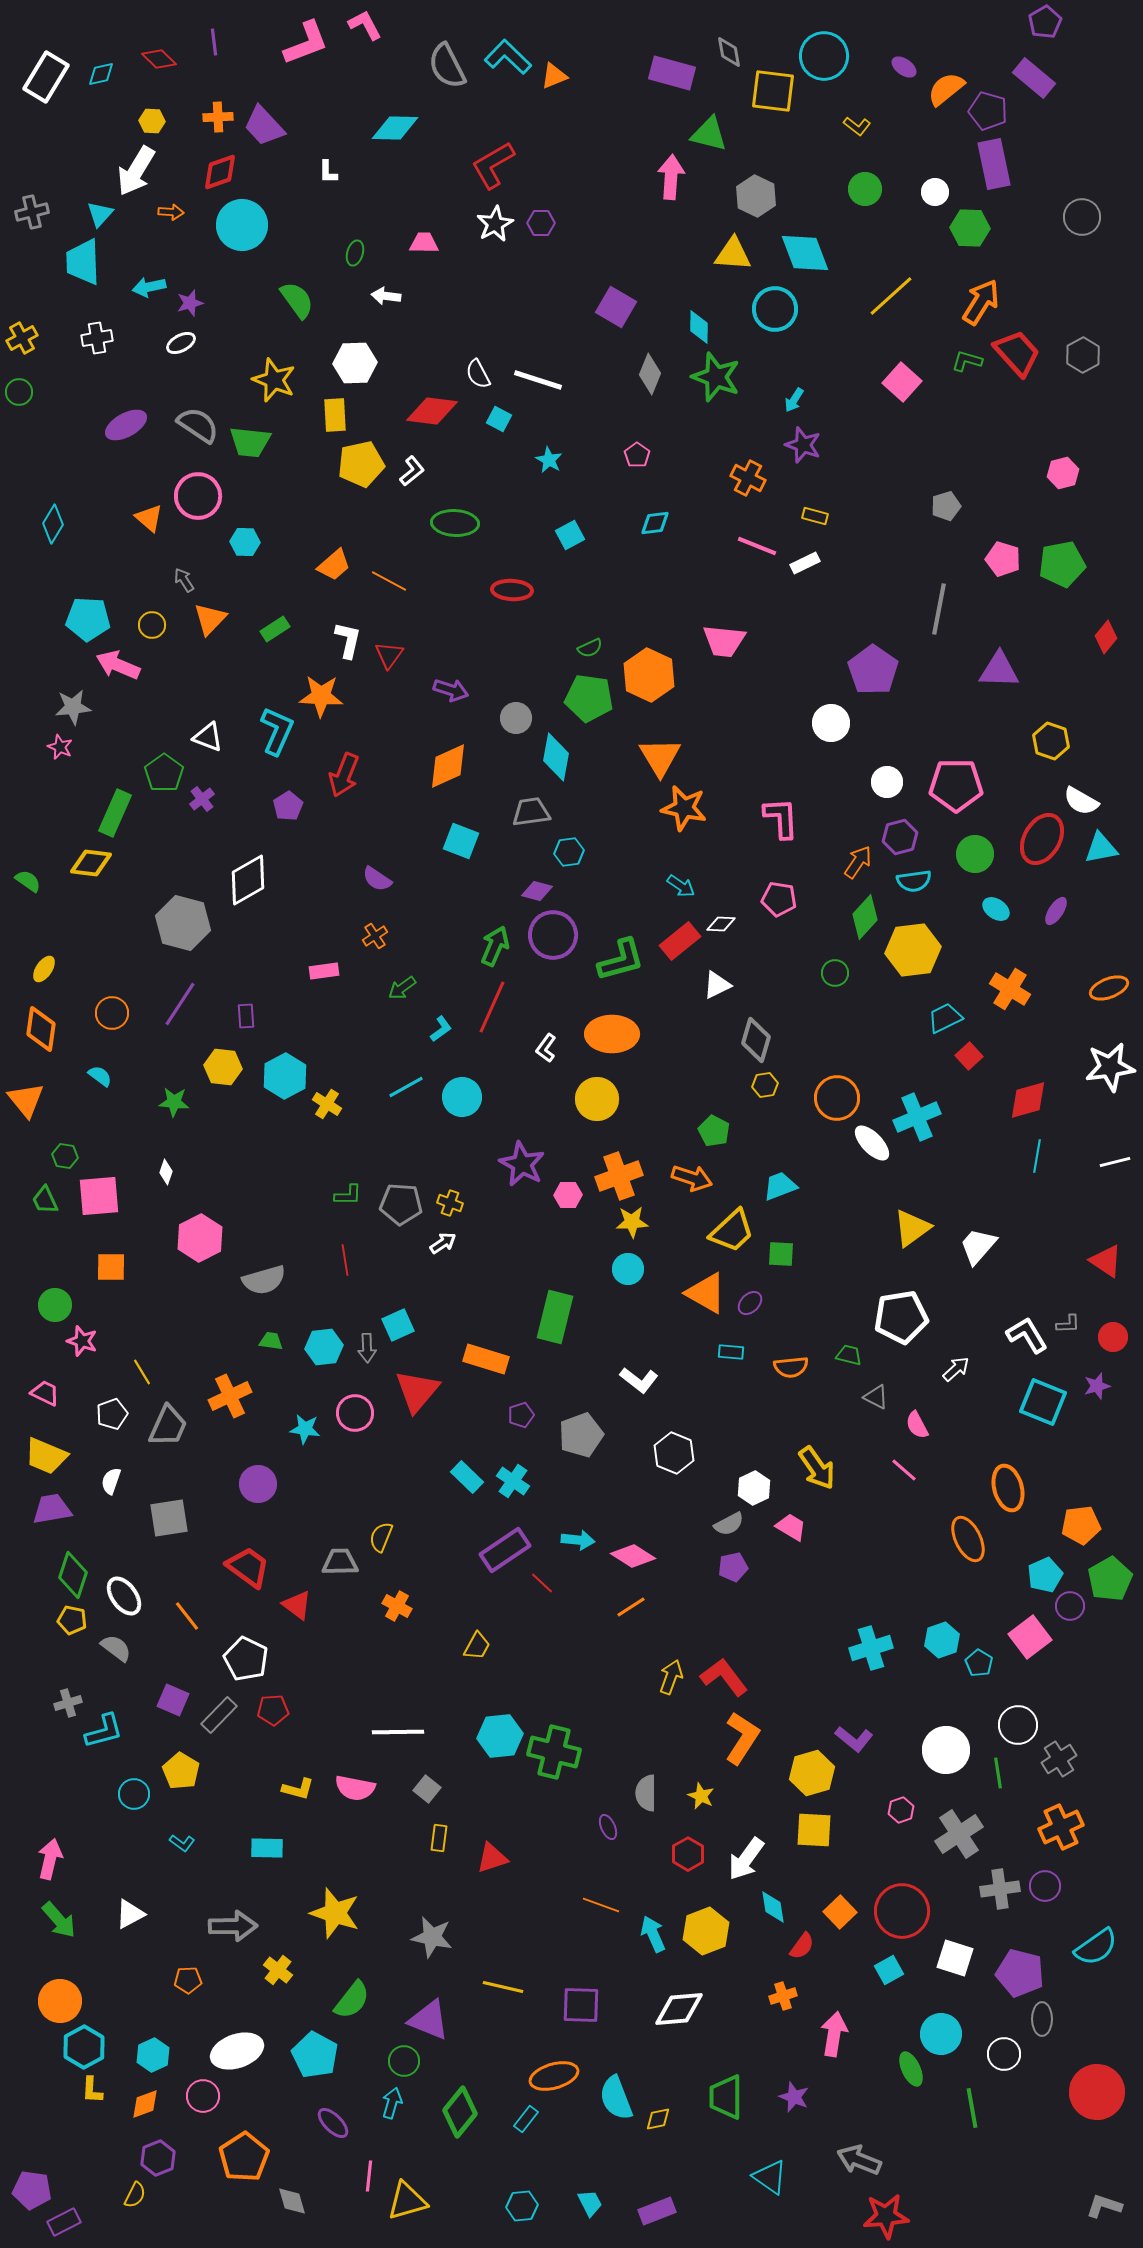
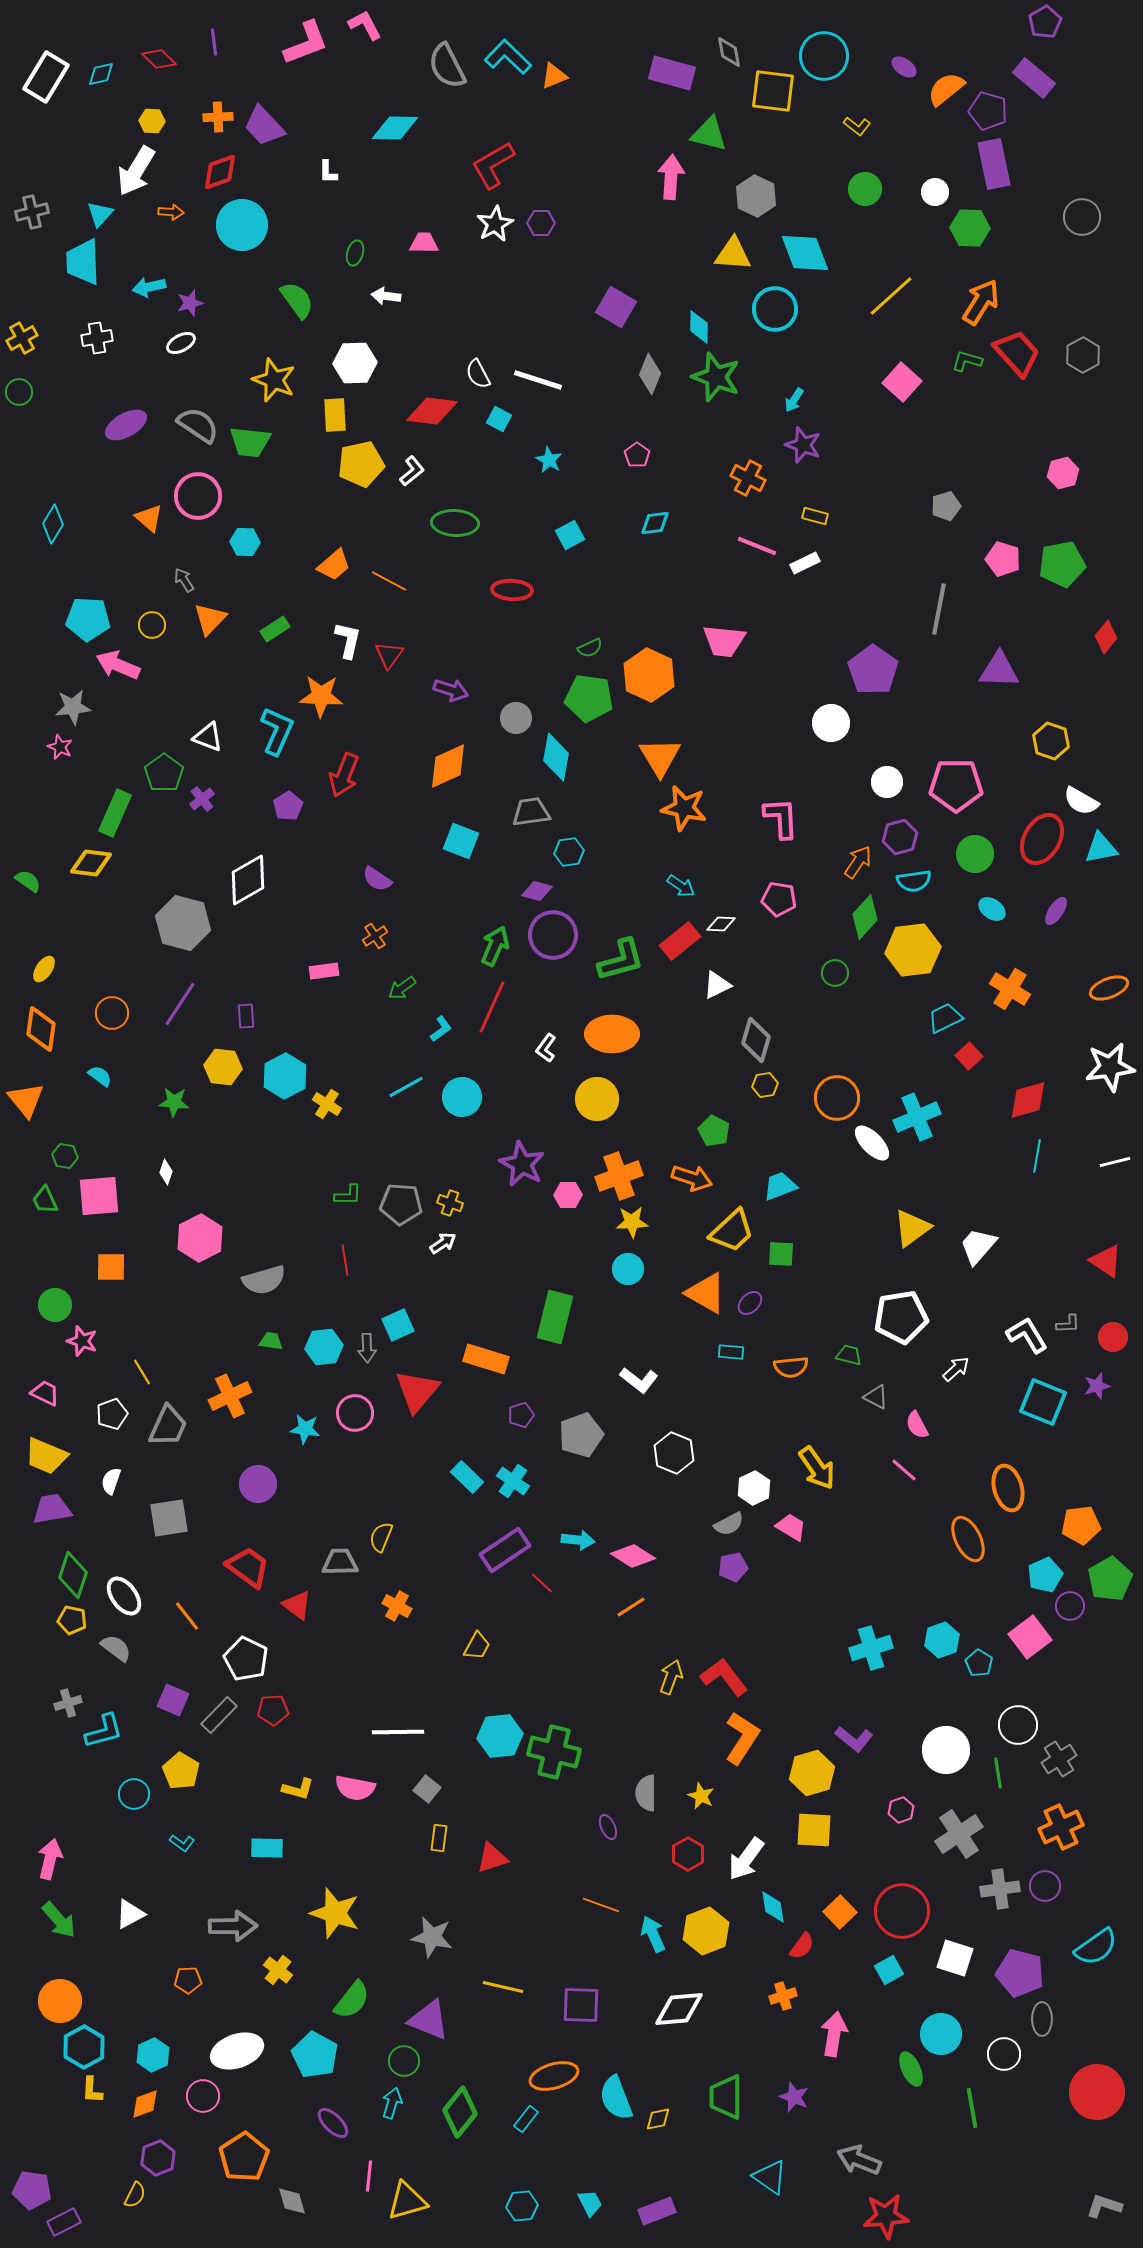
cyan ellipse at (996, 909): moved 4 px left
